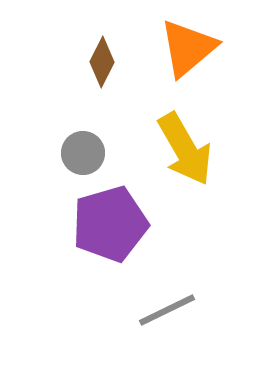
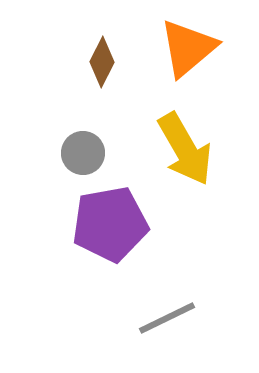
purple pentagon: rotated 6 degrees clockwise
gray line: moved 8 px down
